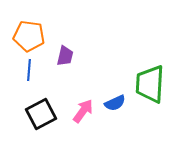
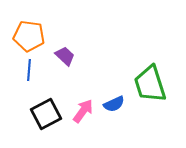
purple trapezoid: rotated 60 degrees counterclockwise
green trapezoid: rotated 21 degrees counterclockwise
blue semicircle: moved 1 px left, 1 px down
black square: moved 5 px right
